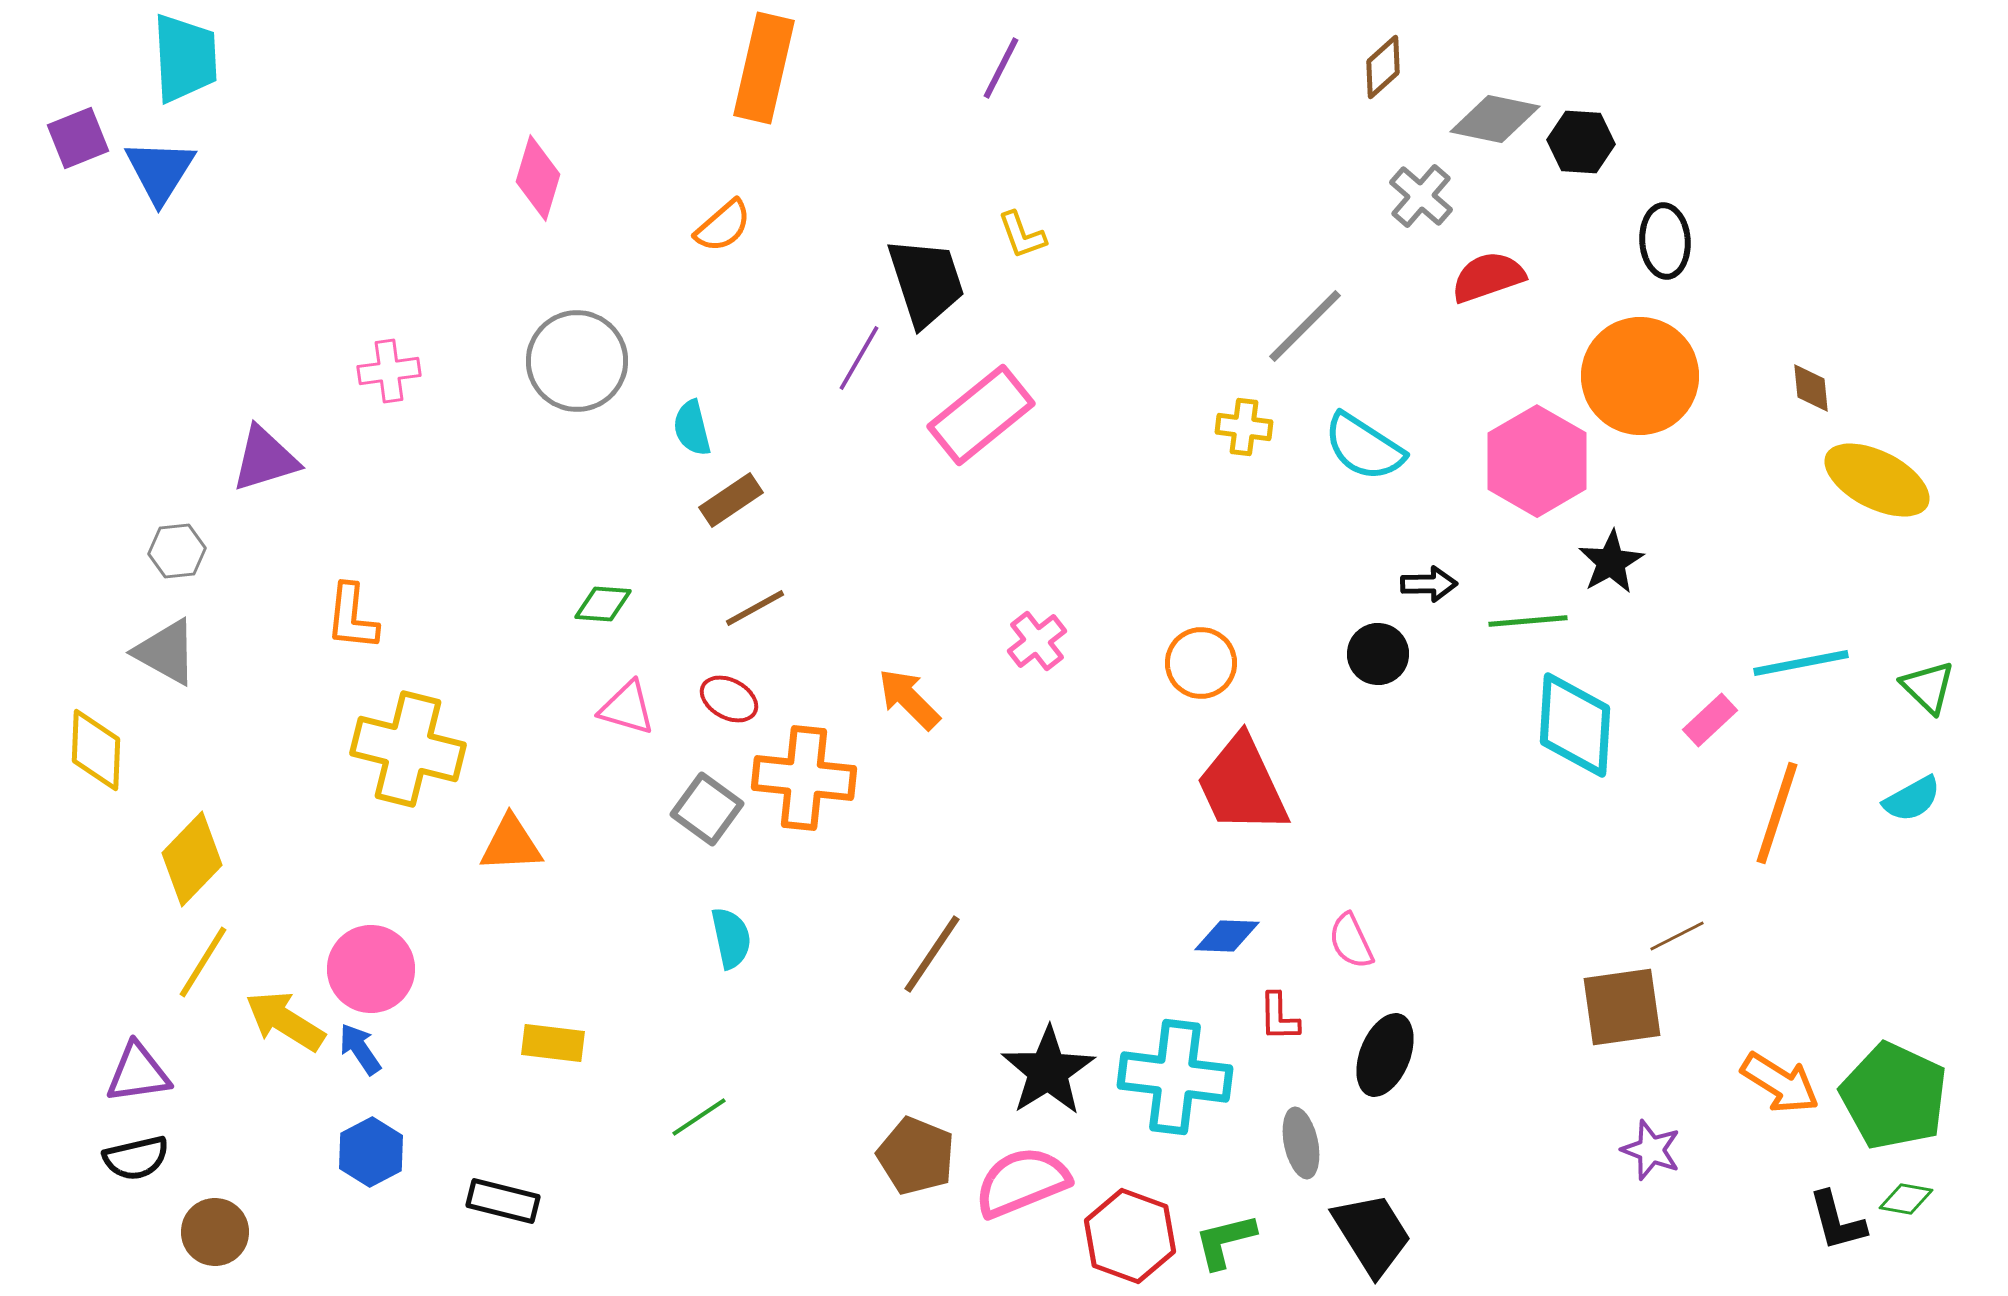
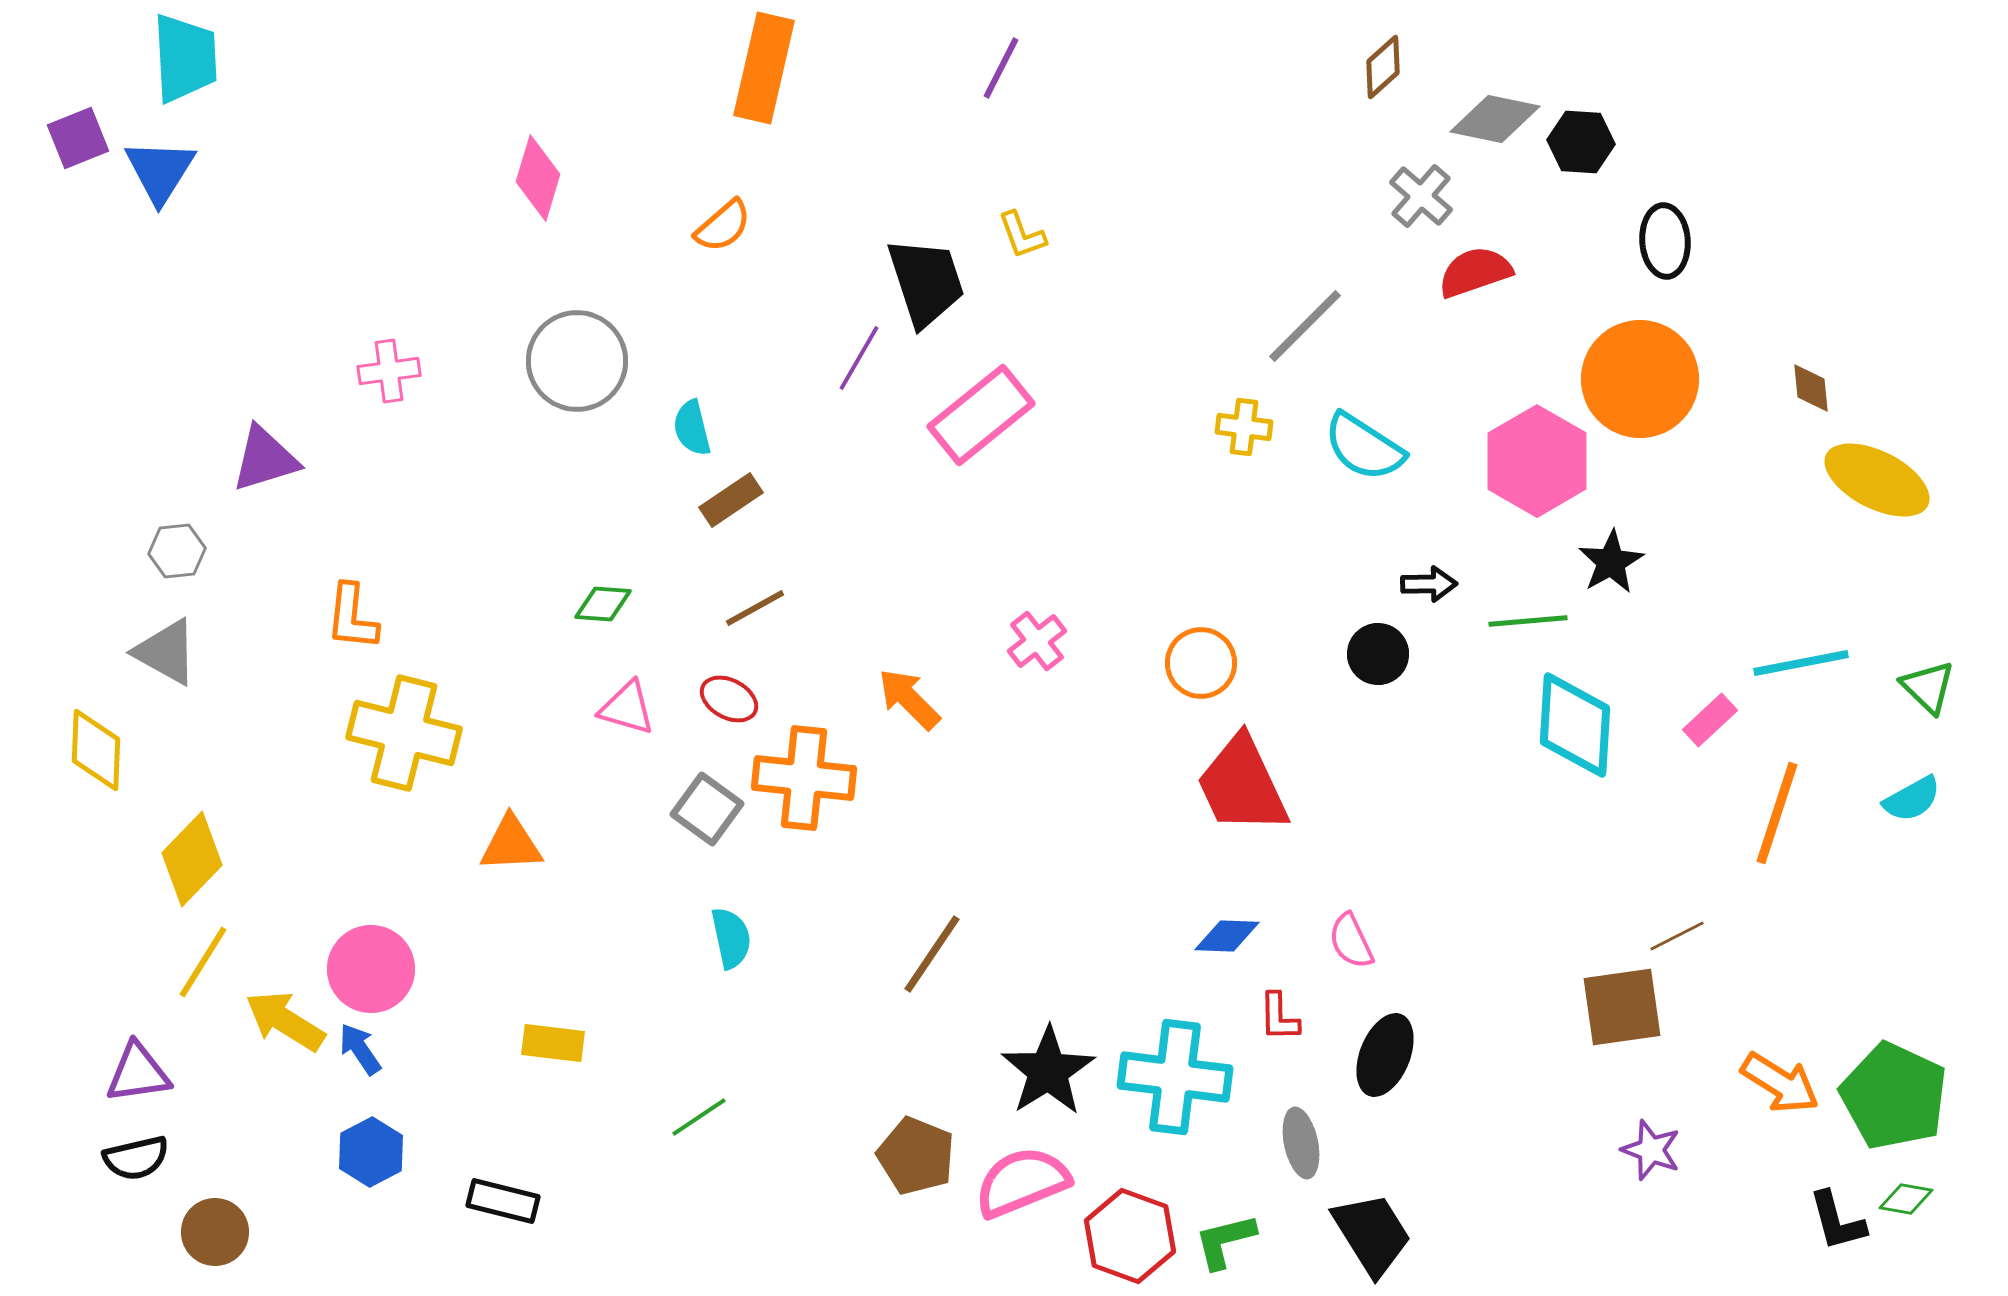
red semicircle at (1488, 277): moved 13 px left, 5 px up
orange circle at (1640, 376): moved 3 px down
yellow cross at (408, 749): moved 4 px left, 16 px up
